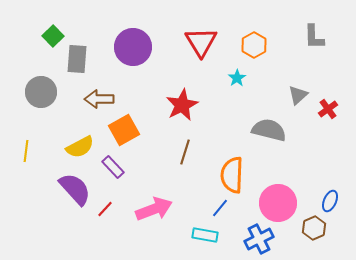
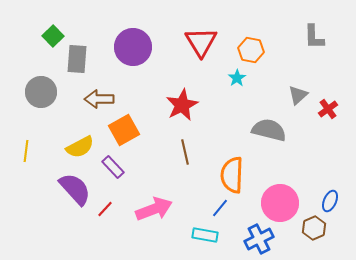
orange hexagon: moved 3 px left, 5 px down; rotated 20 degrees counterclockwise
brown line: rotated 30 degrees counterclockwise
pink circle: moved 2 px right
